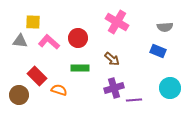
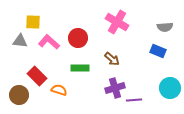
purple cross: moved 1 px right
